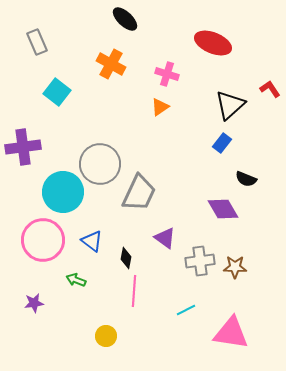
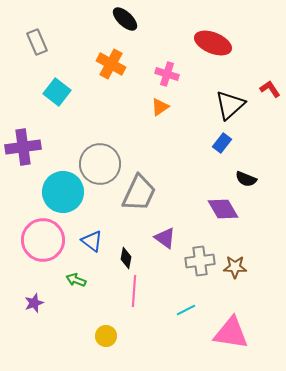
purple star: rotated 12 degrees counterclockwise
